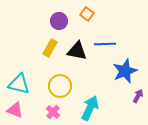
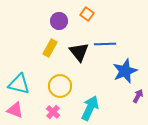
black triangle: moved 2 px right, 1 px down; rotated 40 degrees clockwise
